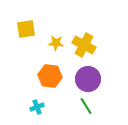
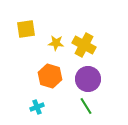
orange hexagon: rotated 10 degrees clockwise
